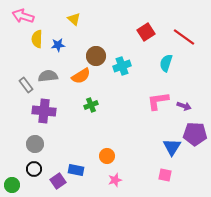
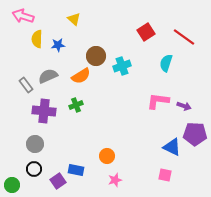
gray semicircle: rotated 18 degrees counterclockwise
pink L-shape: rotated 15 degrees clockwise
green cross: moved 15 px left
blue triangle: rotated 36 degrees counterclockwise
